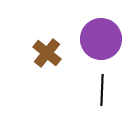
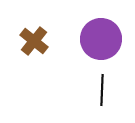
brown cross: moved 13 px left, 12 px up
